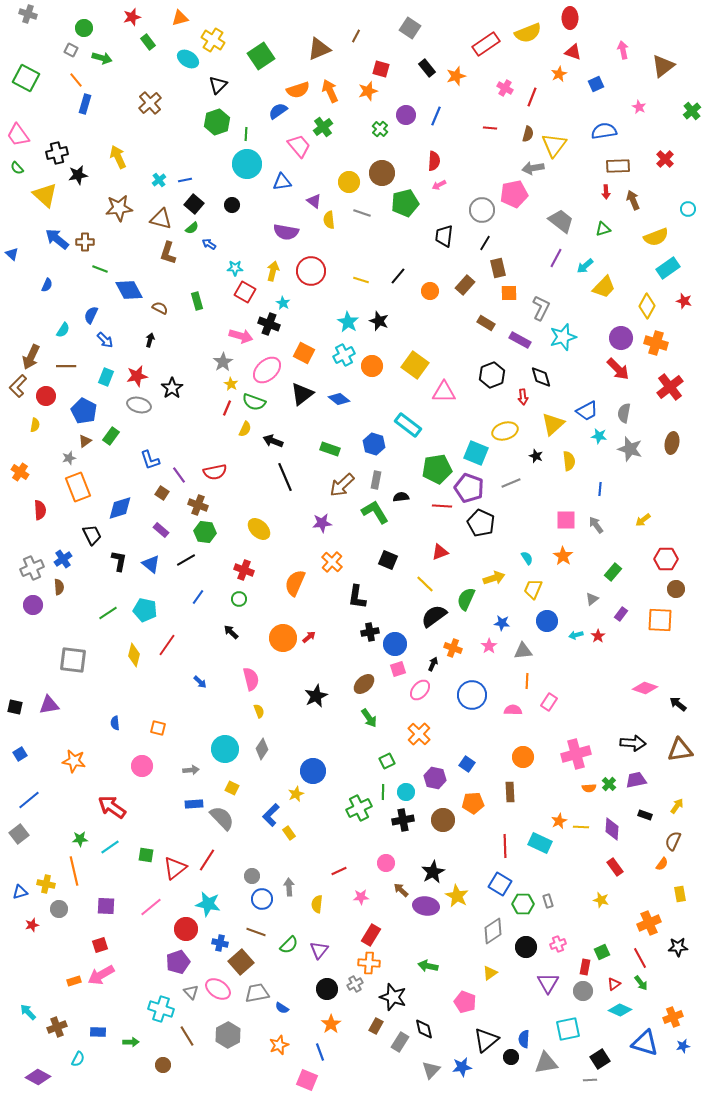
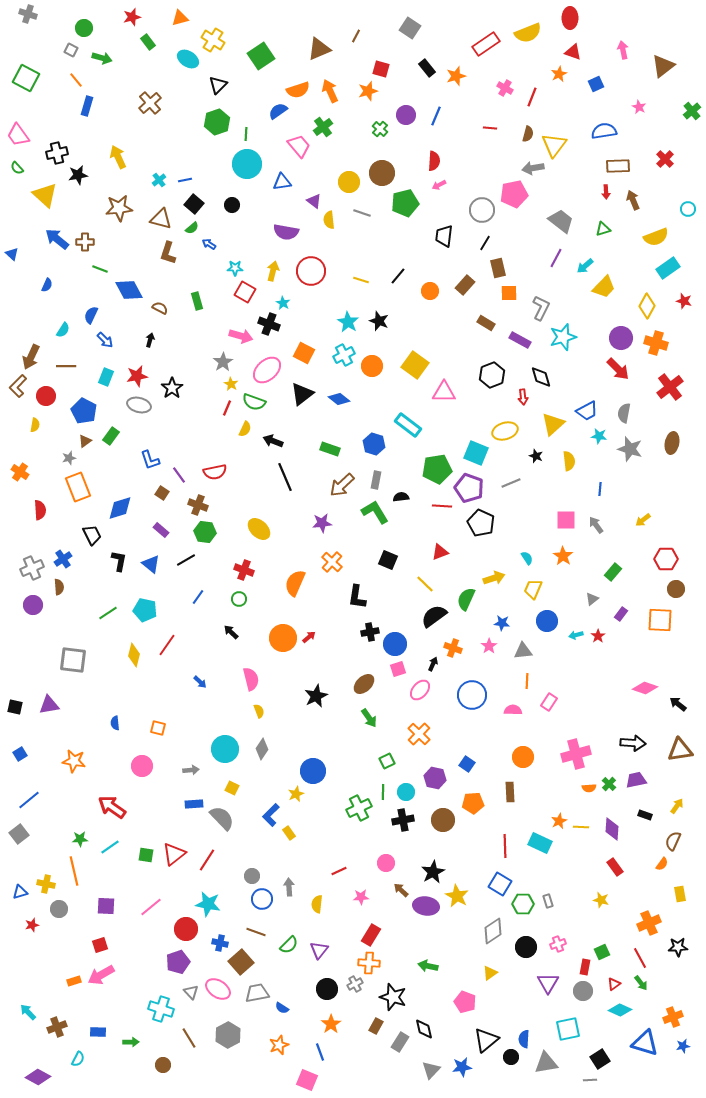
blue rectangle at (85, 104): moved 2 px right, 2 px down
red triangle at (175, 868): moved 1 px left, 14 px up
brown line at (187, 1036): moved 2 px right, 2 px down
